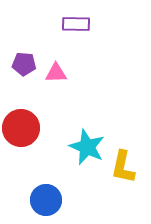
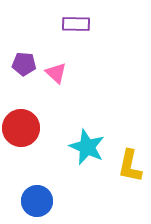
pink triangle: rotated 45 degrees clockwise
yellow L-shape: moved 7 px right, 1 px up
blue circle: moved 9 px left, 1 px down
